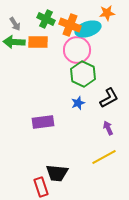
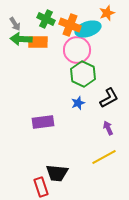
orange star: rotated 14 degrees counterclockwise
green arrow: moved 7 px right, 3 px up
